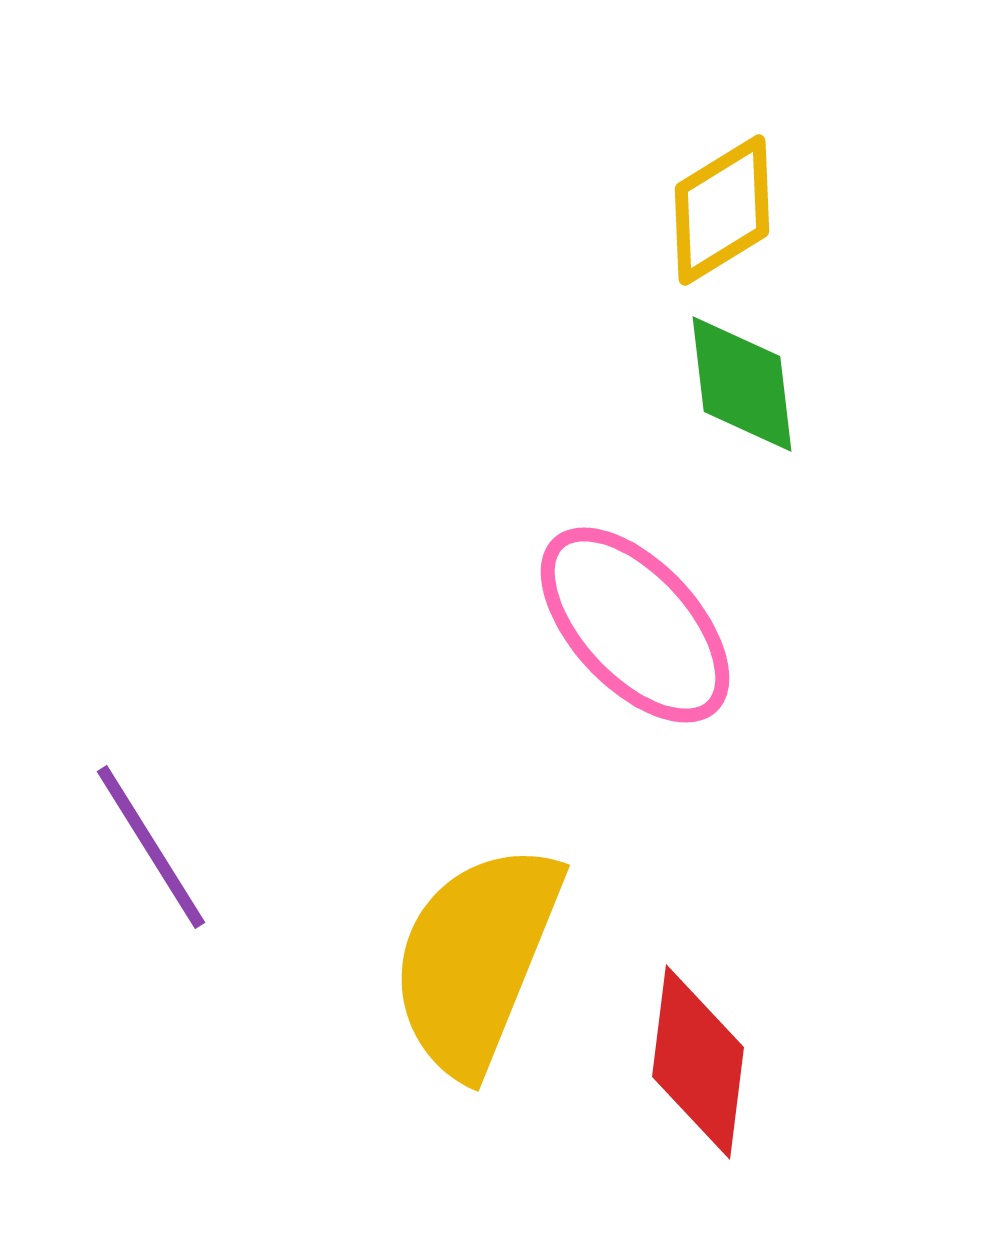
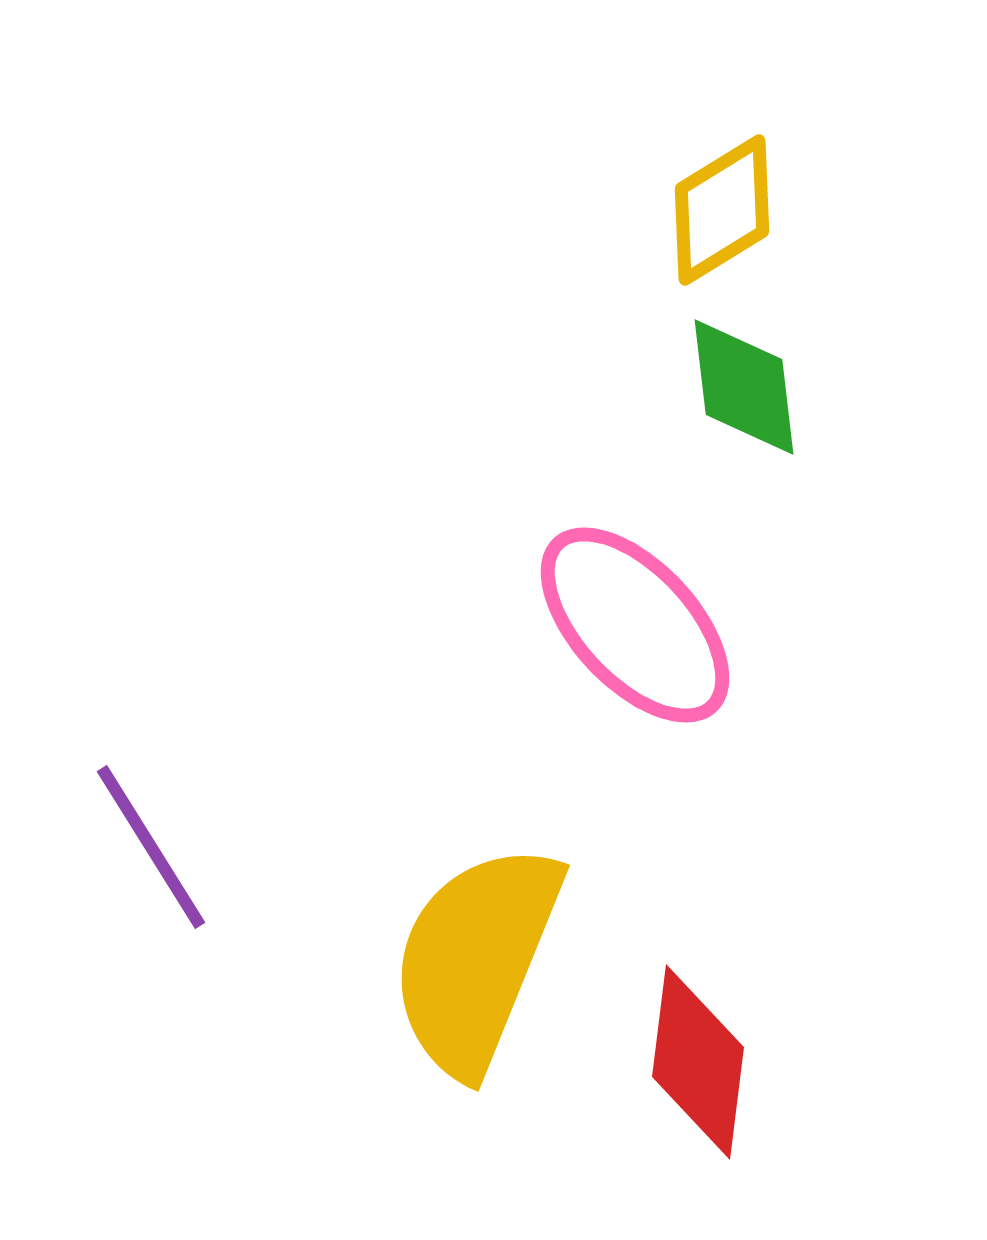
green diamond: moved 2 px right, 3 px down
